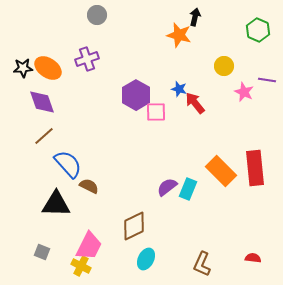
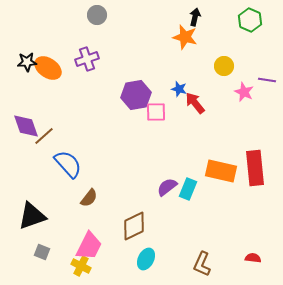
green hexagon: moved 8 px left, 10 px up
orange star: moved 6 px right, 2 px down
black star: moved 4 px right, 6 px up
purple hexagon: rotated 20 degrees clockwise
purple diamond: moved 16 px left, 24 px down
orange rectangle: rotated 32 degrees counterclockwise
brown semicircle: moved 12 px down; rotated 102 degrees clockwise
black triangle: moved 24 px left, 12 px down; rotated 20 degrees counterclockwise
